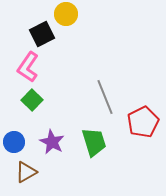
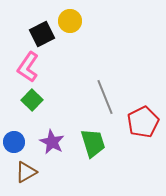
yellow circle: moved 4 px right, 7 px down
green trapezoid: moved 1 px left, 1 px down
